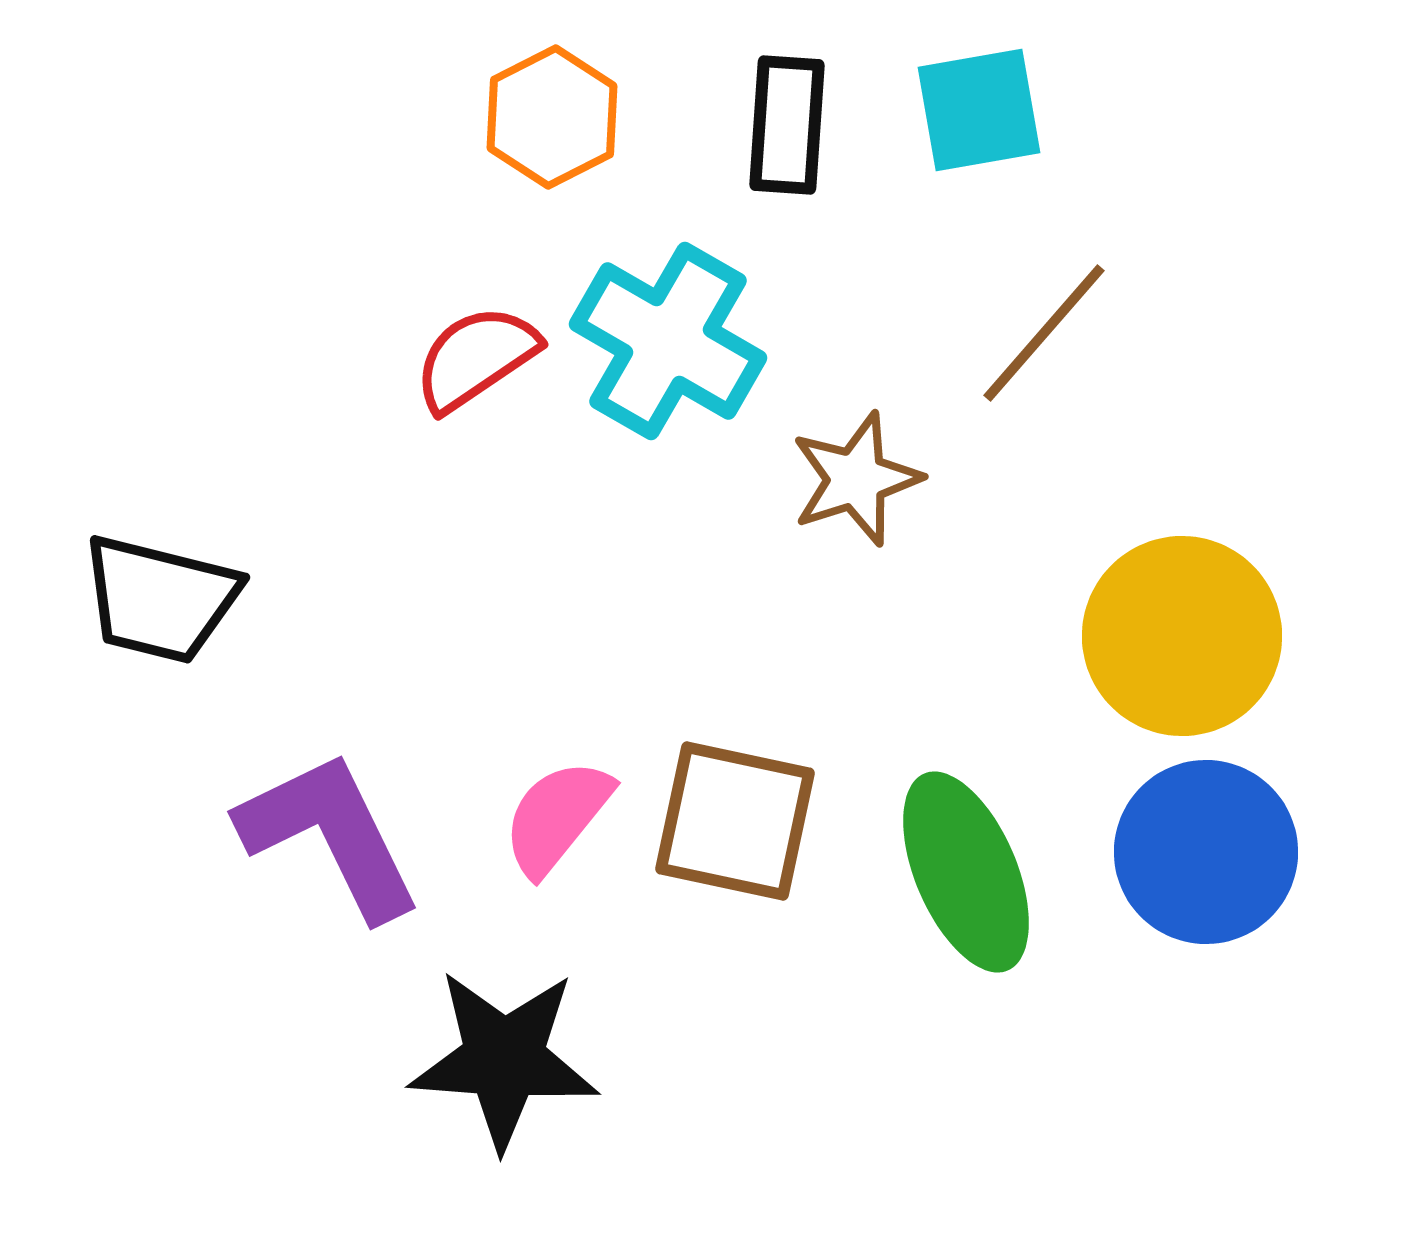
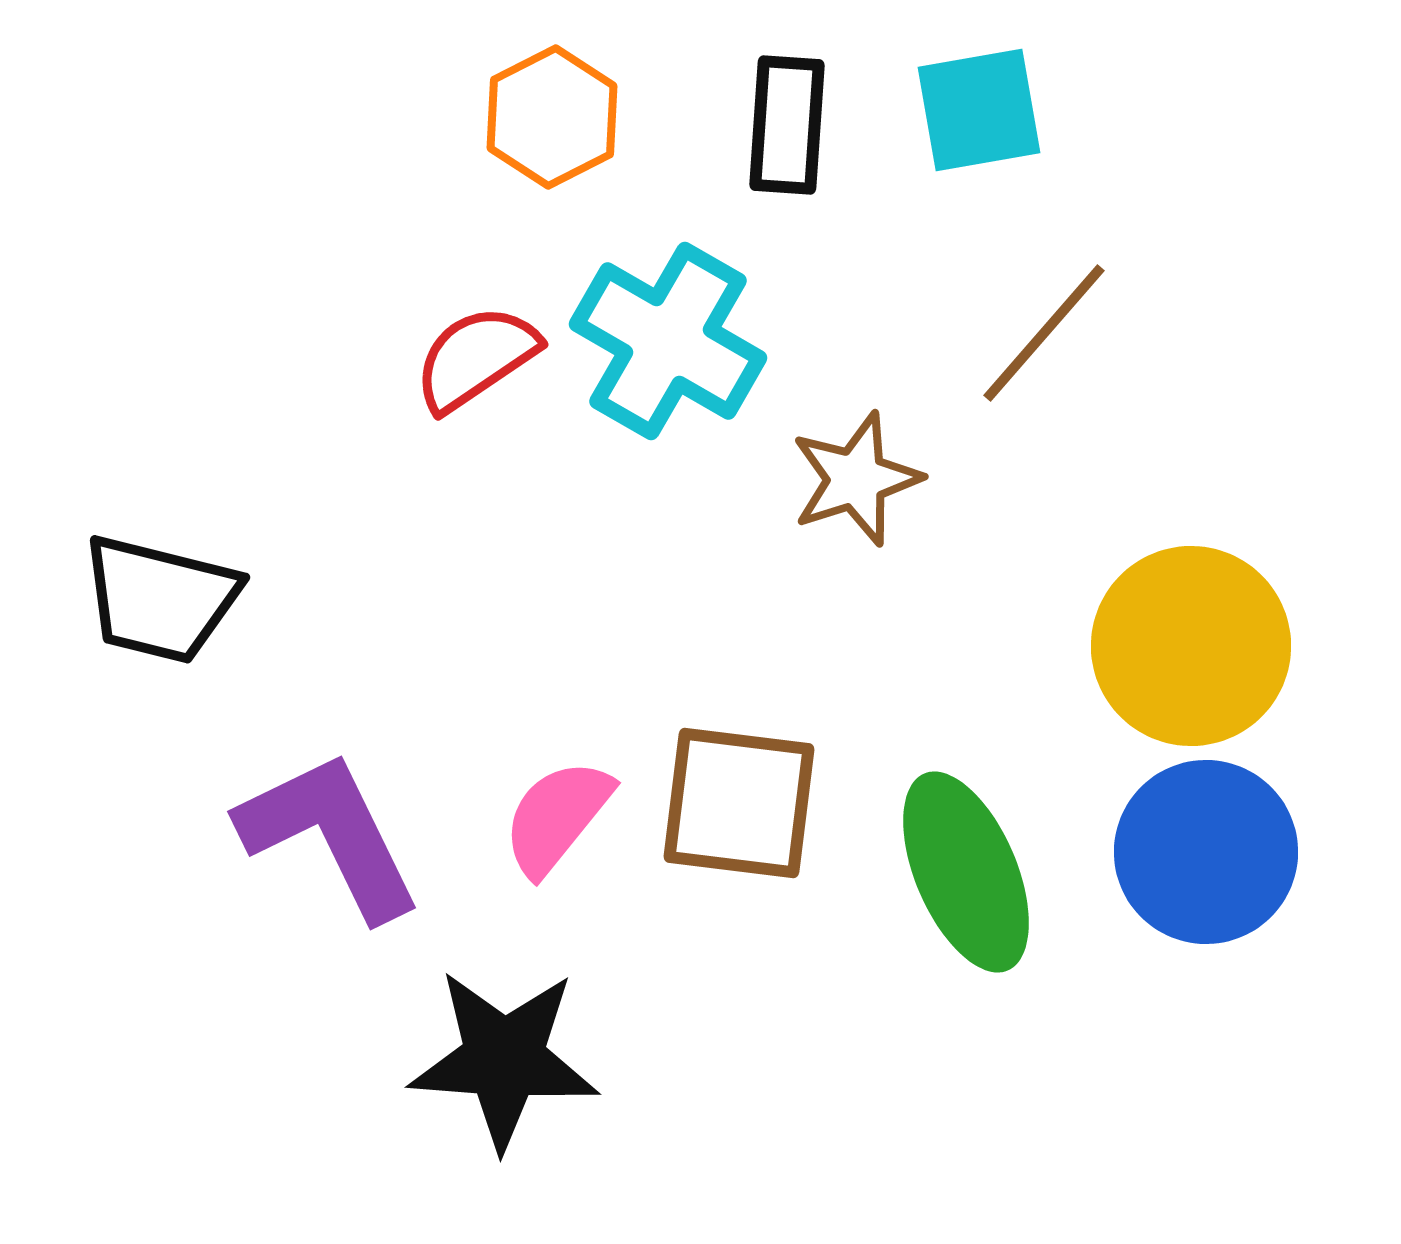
yellow circle: moved 9 px right, 10 px down
brown square: moved 4 px right, 18 px up; rotated 5 degrees counterclockwise
